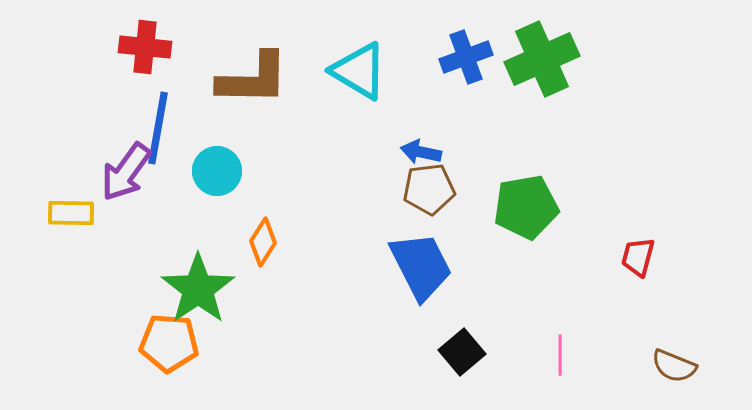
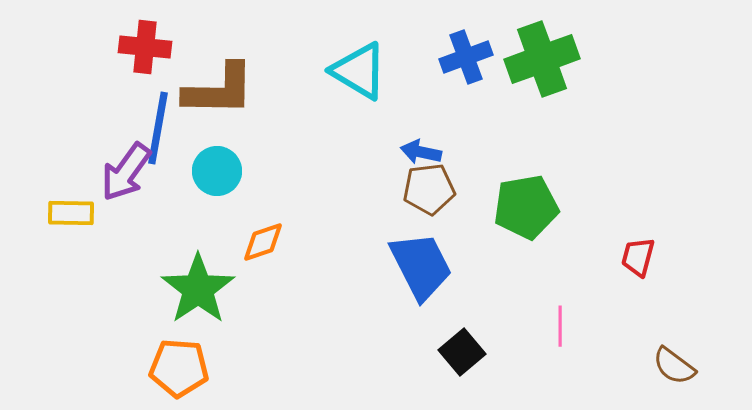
green cross: rotated 4 degrees clockwise
brown L-shape: moved 34 px left, 11 px down
orange diamond: rotated 39 degrees clockwise
orange pentagon: moved 10 px right, 25 px down
pink line: moved 29 px up
brown semicircle: rotated 15 degrees clockwise
